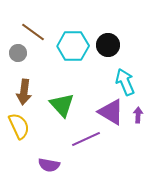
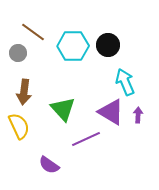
green triangle: moved 1 px right, 4 px down
purple semicircle: rotated 25 degrees clockwise
